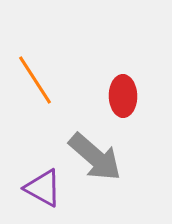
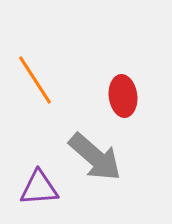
red ellipse: rotated 6 degrees counterclockwise
purple triangle: moved 4 px left; rotated 33 degrees counterclockwise
